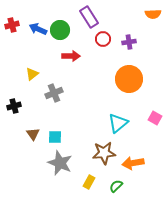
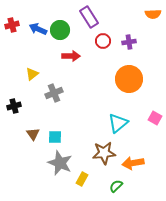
red circle: moved 2 px down
yellow rectangle: moved 7 px left, 3 px up
